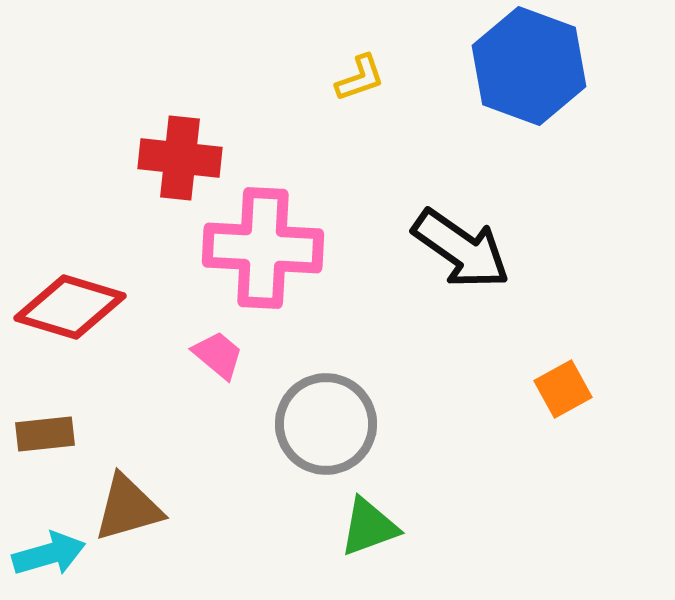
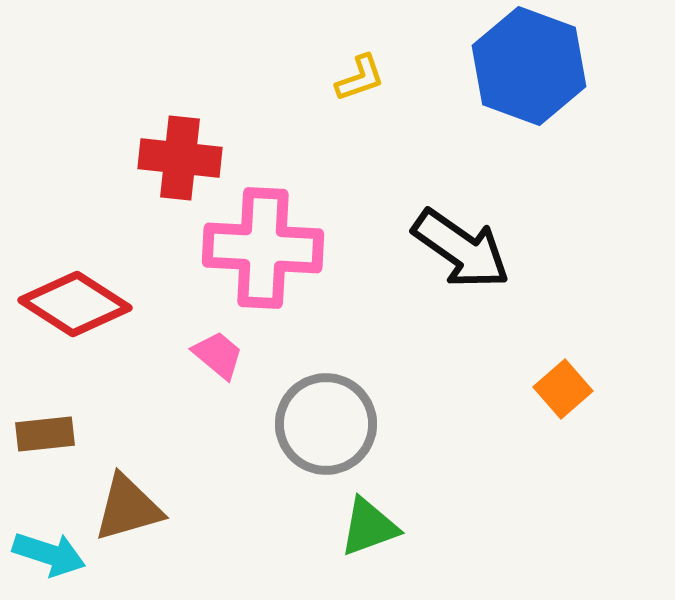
red diamond: moved 5 px right, 3 px up; rotated 16 degrees clockwise
orange square: rotated 12 degrees counterclockwise
cyan arrow: rotated 34 degrees clockwise
